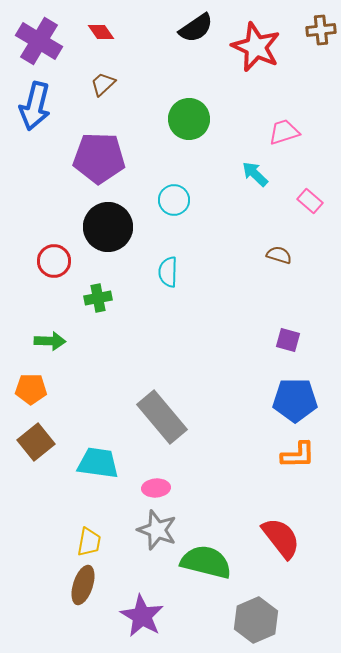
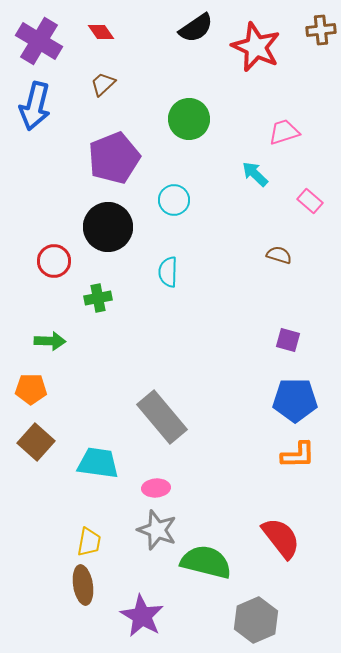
purple pentagon: moved 15 px right; rotated 24 degrees counterclockwise
brown square: rotated 9 degrees counterclockwise
brown ellipse: rotated 27 degrees counterclockwise
